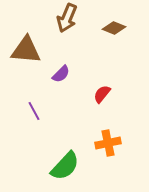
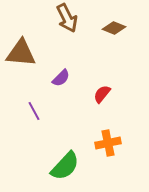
brown arrow: rotated 48 degrees counterclockwise
brown triangle: moved 5 px left, 3 px down
purple semicircle: moved 4 px down
